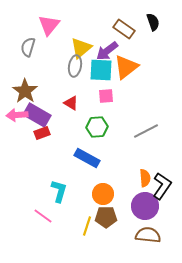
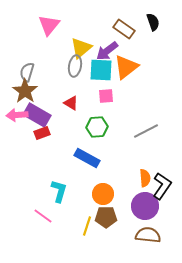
gray semicircle: moved 1 px left, 25 px down
